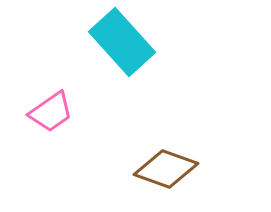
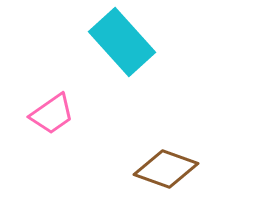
pink trapezoid: moved 1 px right, 2 px down
